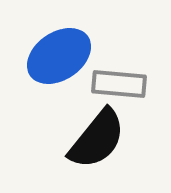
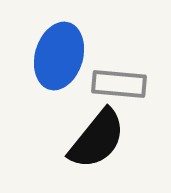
blue ellipse: rotated 40 degrees counterclockwise
